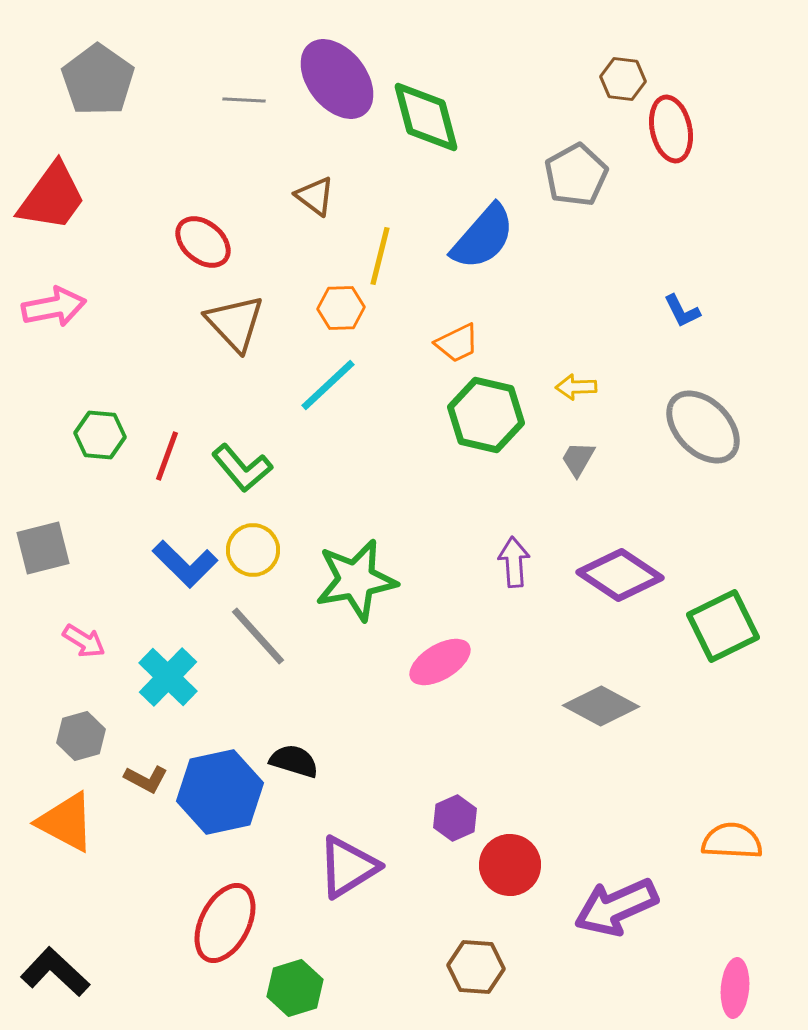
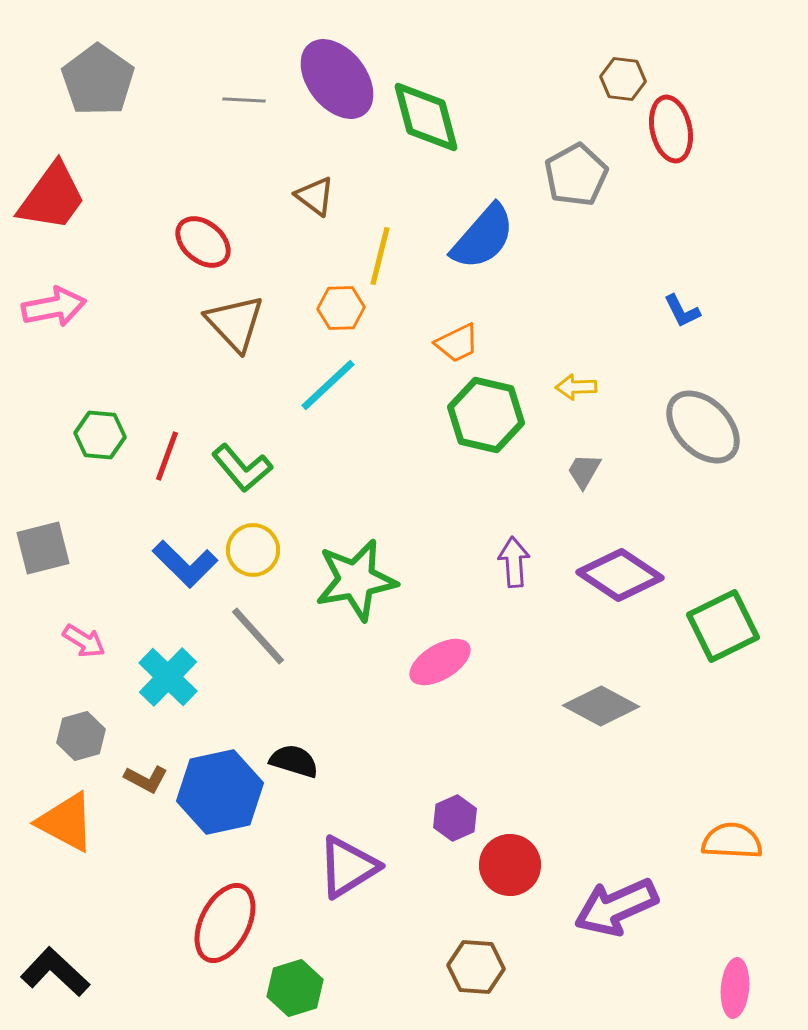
gray trapezoid at (578, 459): moved 6 px right, 12 px down
